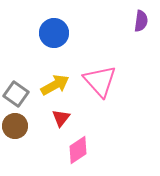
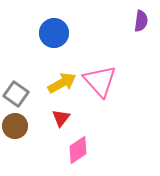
yellow arrow: moved 7 px right, 2 px up
